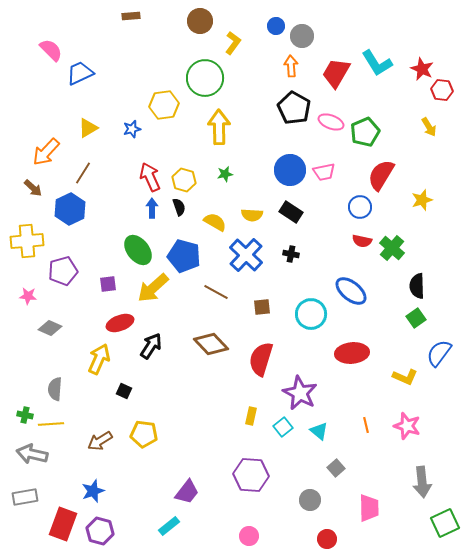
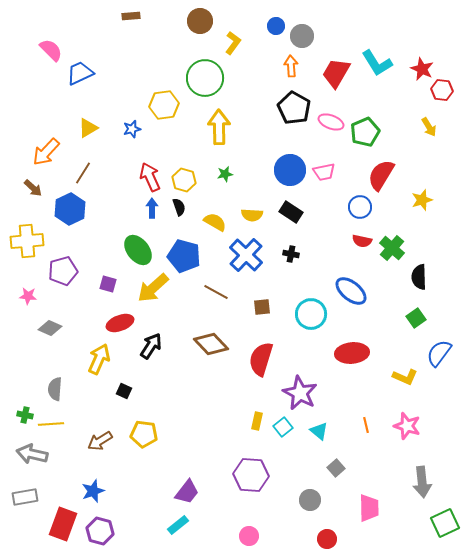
purple square at (108, 284): rotated 24 degrees clockwise
black semicircle at (417, 286): moved 2 px right, 9 px up
yellow rectangle at (251, 416): moved 6 px right, 5 px down
cyan rectangle at (169, 526): moved 9 px right, 1 px up
